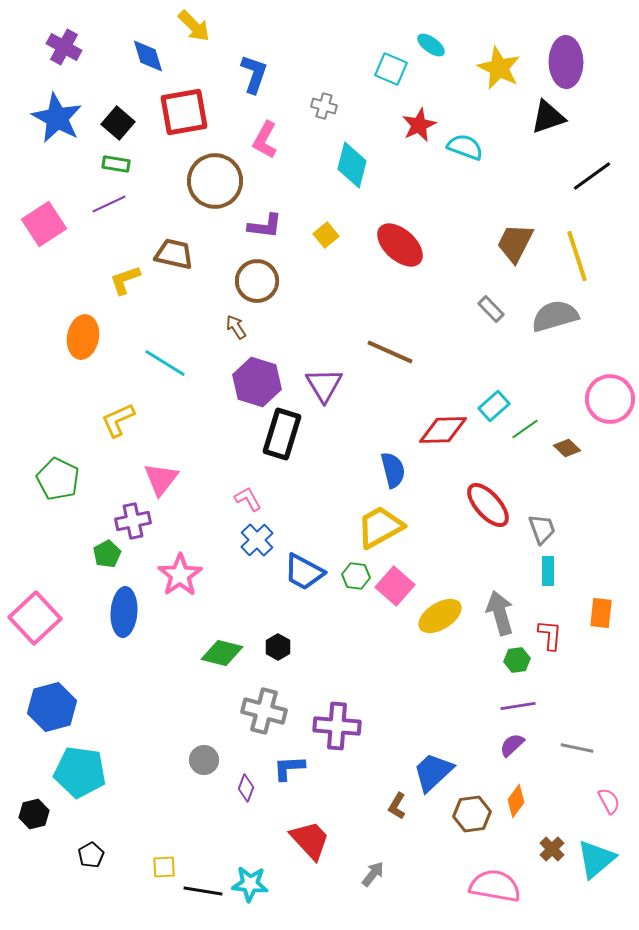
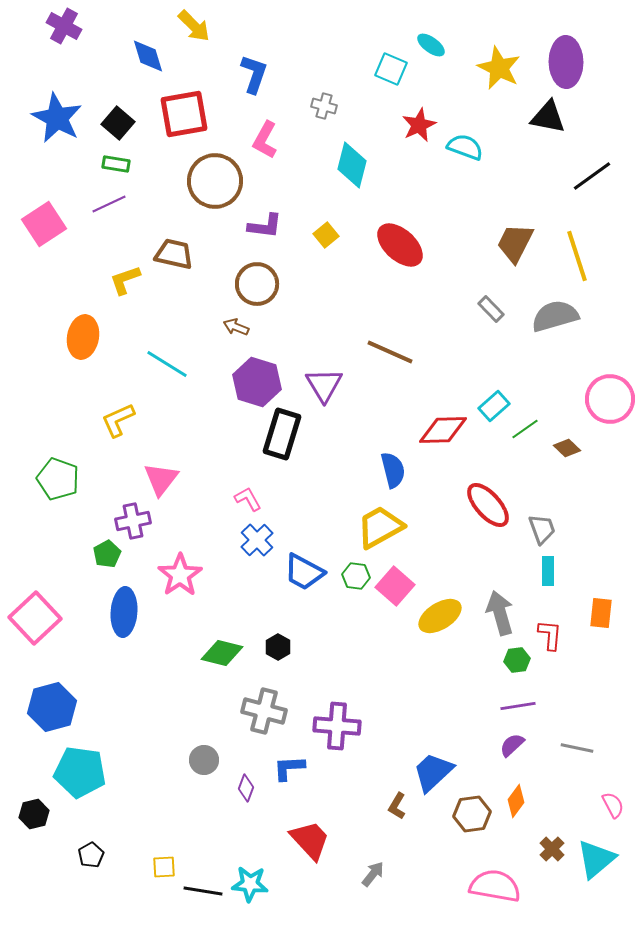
purple cross at (64, 47): moved 21 px up
red square at (184, 112): moved 2 px down
black triangle at (548, 117): rotated 30 degrees clockwise
brown circle at (257, 281): moved 3 px down
brown arrow at (236, 327): rotated 35 degrees counterclockwise
cyan line at (165, 363): moved 2 px right, 1 px down
green pentagon at (58, 479): rotated 6 degrees counterclockwise
pink semicircle at (609, 801): moved 4 px right, 4 px down
